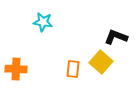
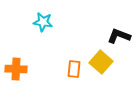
black L-shape: moved 3 px right, 1 px up
orange rectangle: moved 1 px right
